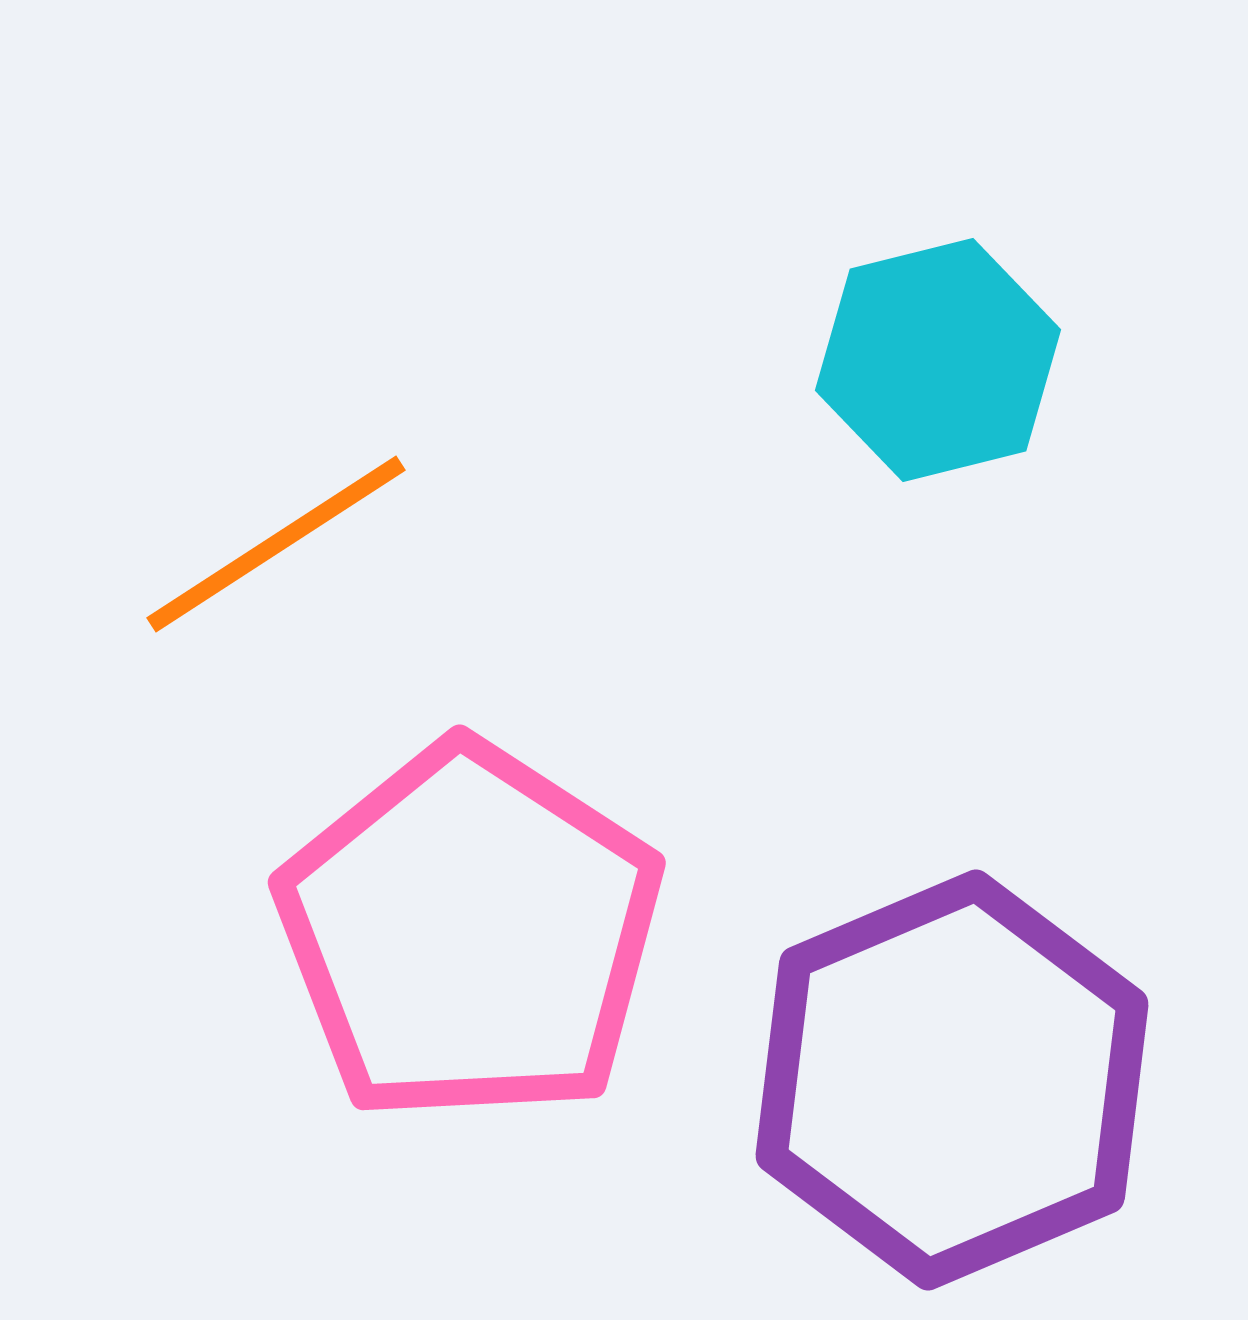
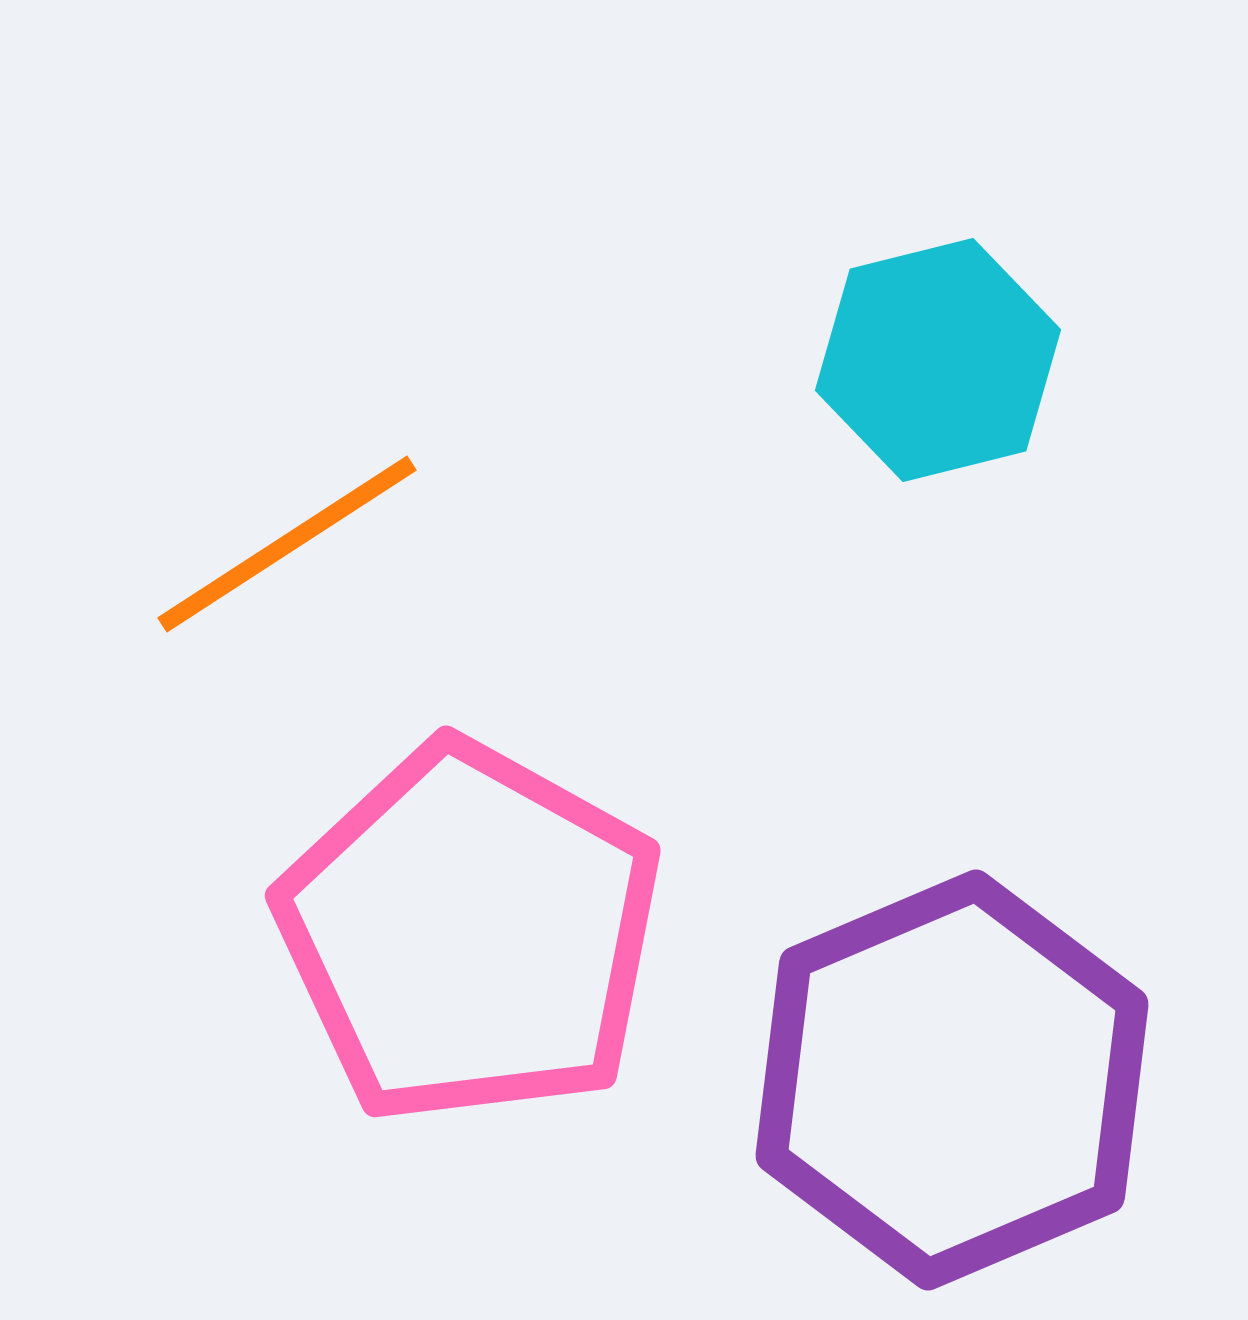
orange line: moved 11 px right
pink pentagon: rotated 4 degrees counterclockwise
